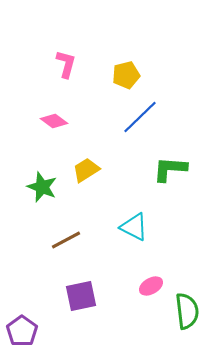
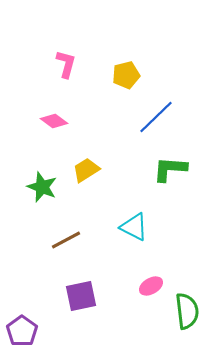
blue line: moved 16 px right
